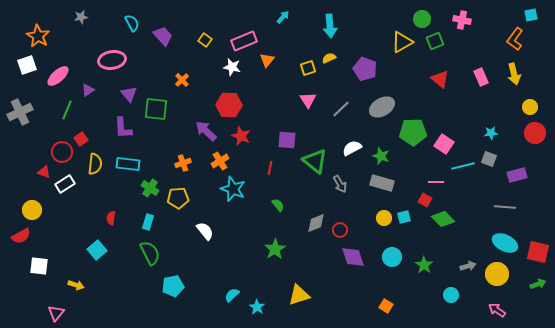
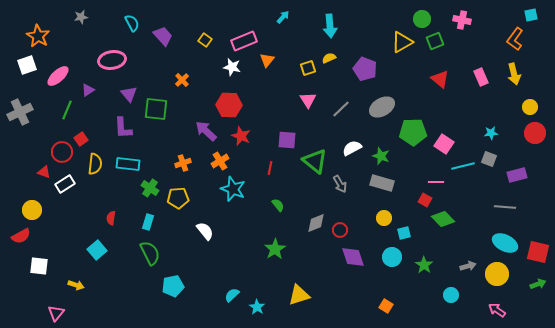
cyan square at (404, 217): moved 16 px down
